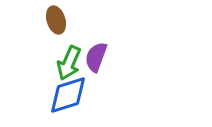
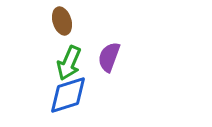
brown ellipse: moved 6 px right, 1 px down
purple semicircle: moved 13 px right
